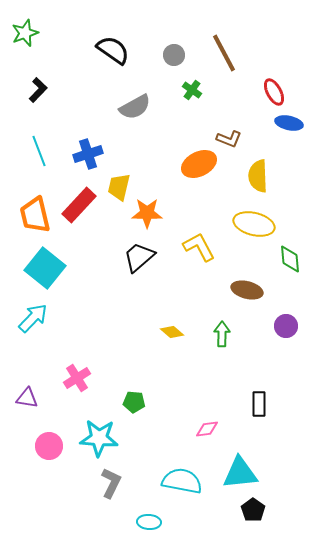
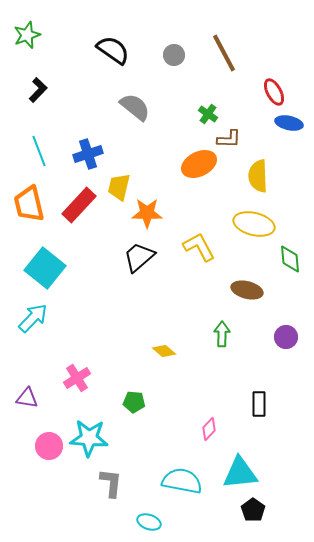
green star: moved 2 px right, 2 px down
green cross: moved 16 px right, 24 px down
gray semicircle: rotated 112 degrees counterclockwise
brown L-shape: rotated 20 degrees counterclockwise
orange trapezoid: moved 6 px left, 11 px up
purple circle: moved 11 px down
yellow diamond: moved 8 px left, 19 px down
pink diamond: moved 2 px right; rotated 40 degrees counterclockwise
cyan star: moved 10 px left
gray L-shape: rotated 20 degrees counterclockwise
cyan ellipse: rotated 15 degrees clockwise
